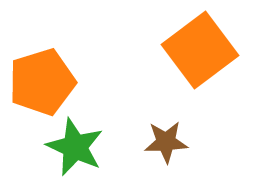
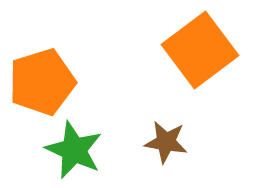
brown star: rotated 12 degrees clockwise
green star: moved 1 px left, 3 px down
